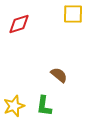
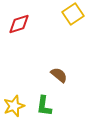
yellow square: rotated 35 degrees counterclockwise
